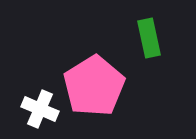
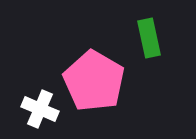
pink pentagon: moved 5 px up; rotated 10 degrees counterclockwise
